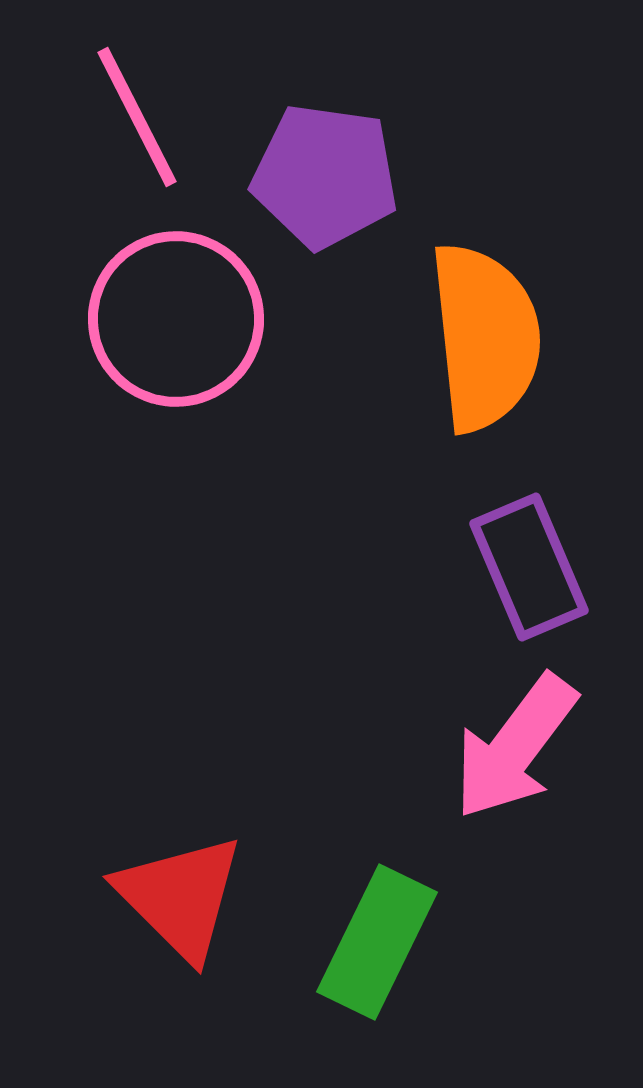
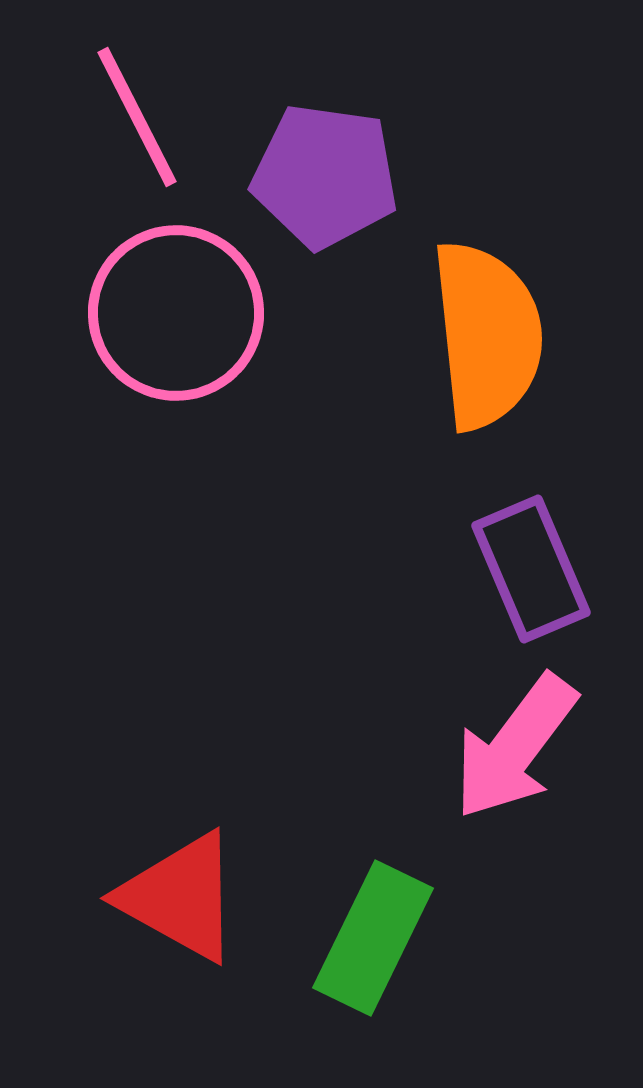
pink circle: moved 6 px up
orange semicircle: moved 2 px right, 2 px up
purple rectangle: moved 2 px right, 2 px down
red triangle: rotated 16 degrees counterclockwise
green rectangle: moved 4 px left, 4 px up
